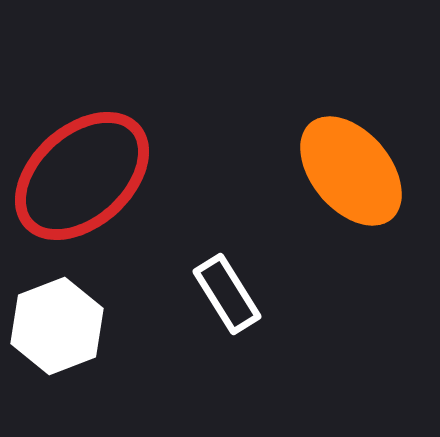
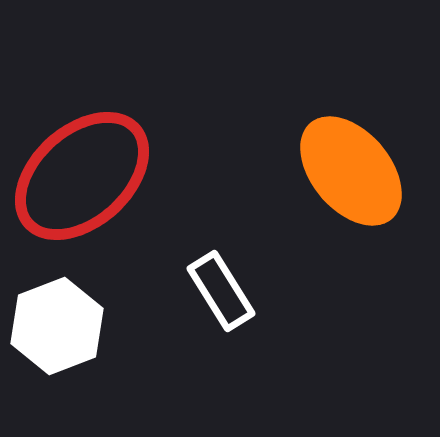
white rectangle: moved 6 px left, 3 px up
